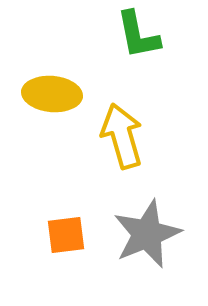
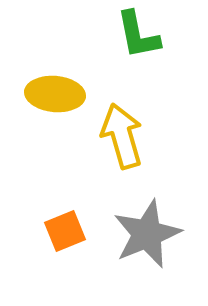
yellow ellipse: moved 3 px right
orange square: moved 1 px left, 4 px up; rotated 15 degrees counterclockwise
